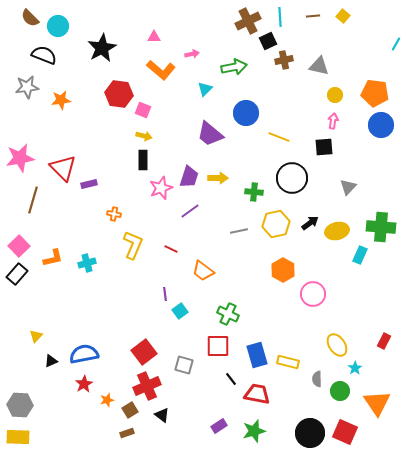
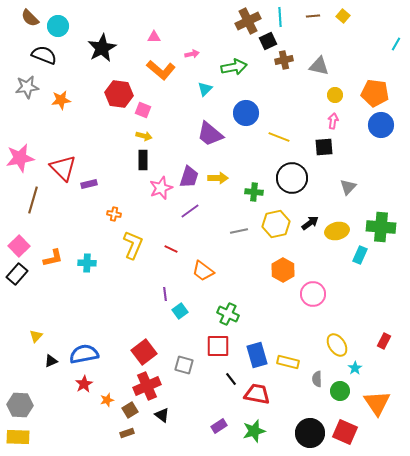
cyan cross at (87, 263): rotated 18 degrees clockwise
